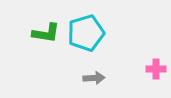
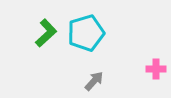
green L-shape: rotated 52 degrees counterclockwise
gray arrow: moved 3 px down; rotated 45 degrees counterclockwise
